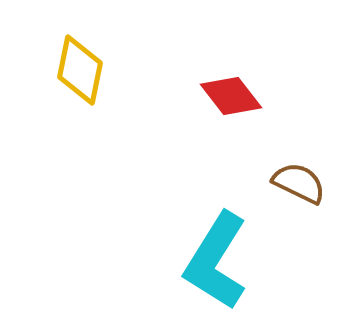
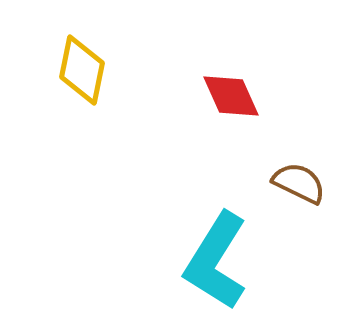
yellow diamond: moved 2 px right
red diamond: rotated 14 degrees clockwise
